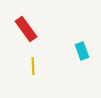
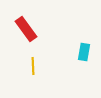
cyan rectangle: moved 2 px right, 1 px down; rotated 30 degrees clockwise
